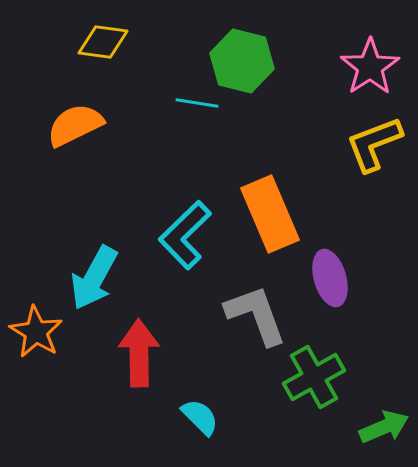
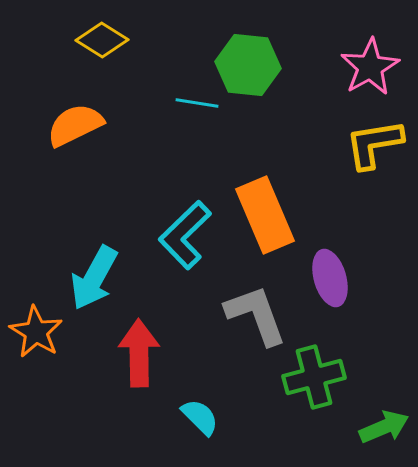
yellow diamond: moved 1 px left, 2 px up; rotated 24 degrees clockwise
green hexagon: moved 6 px right, 4 px down; rotated 8 degrees counterclockwise
pink star: rotated 4 degrees clockwise
yellow L-shape: rotated 12 degrees clockwise
orange rectangle: moved 5 px left, 1 px down
green cross: rotated 14 degrees clockwise
